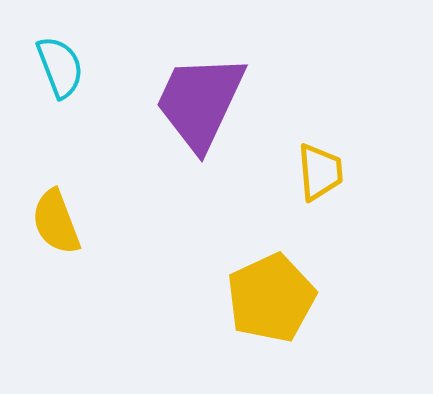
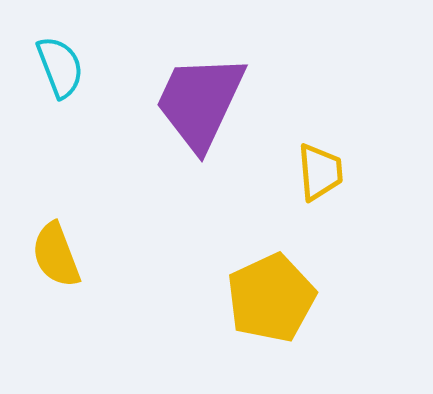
yellow semicircle: moved 33 px down
